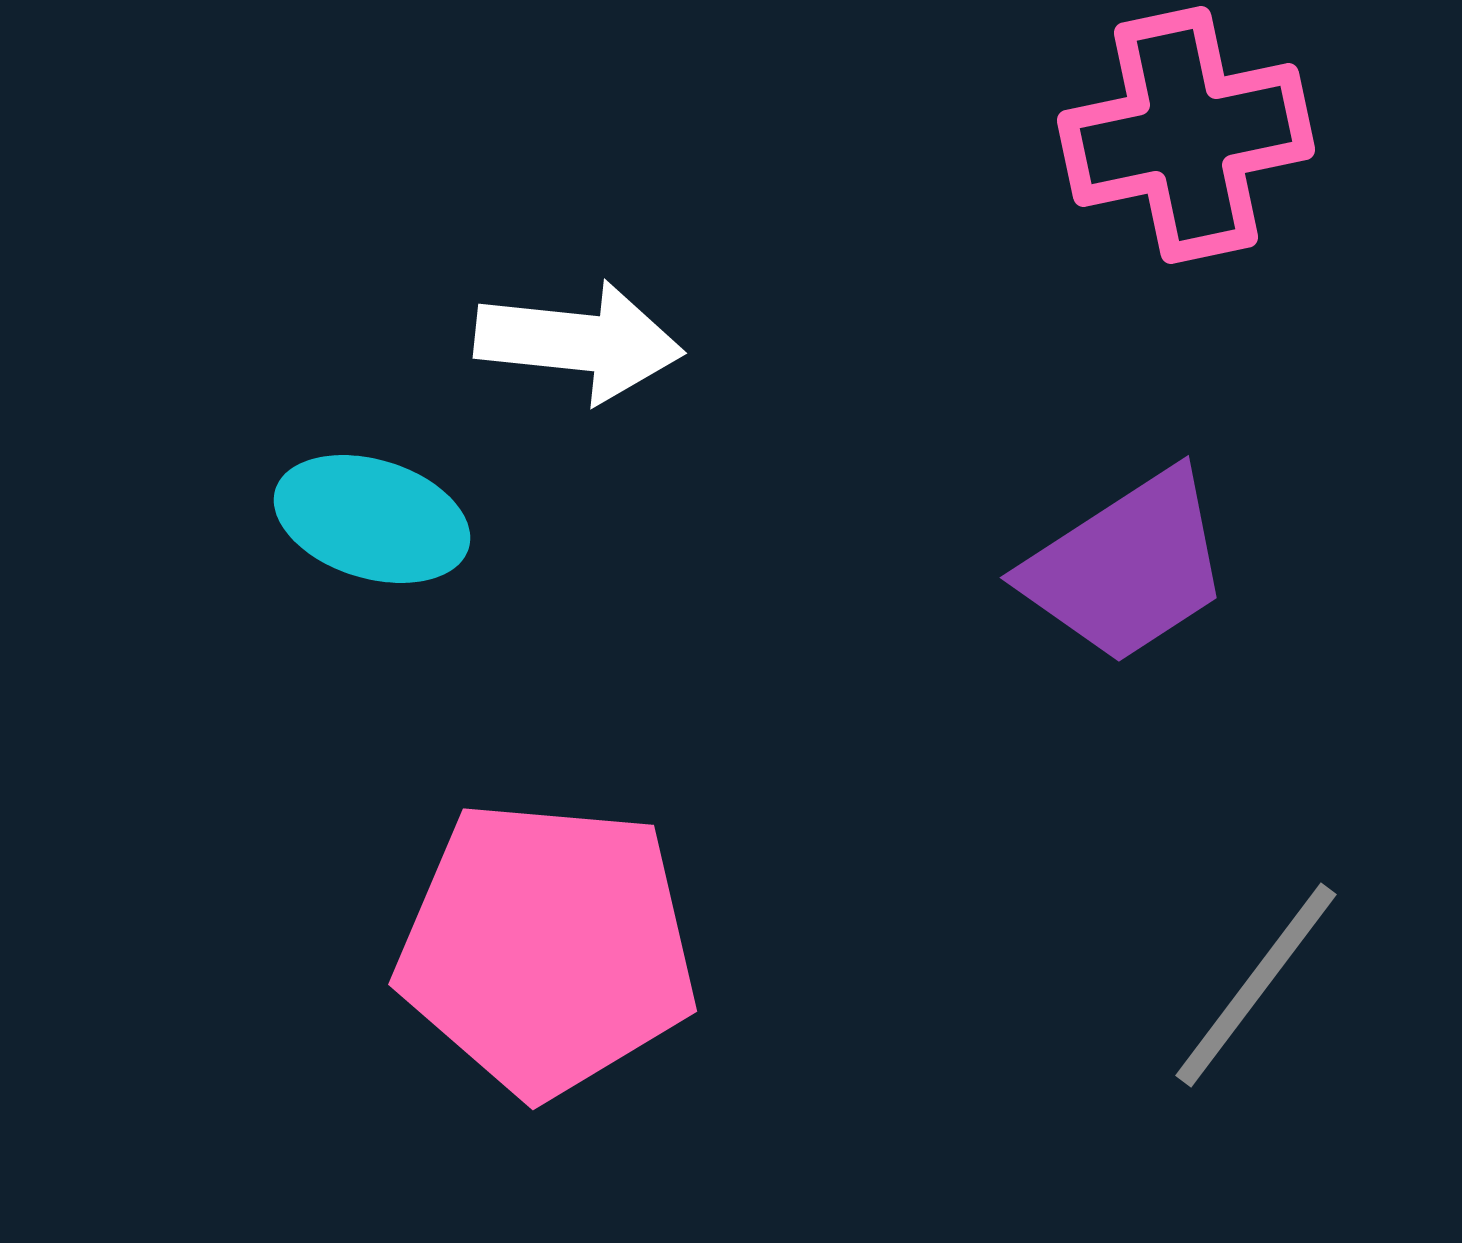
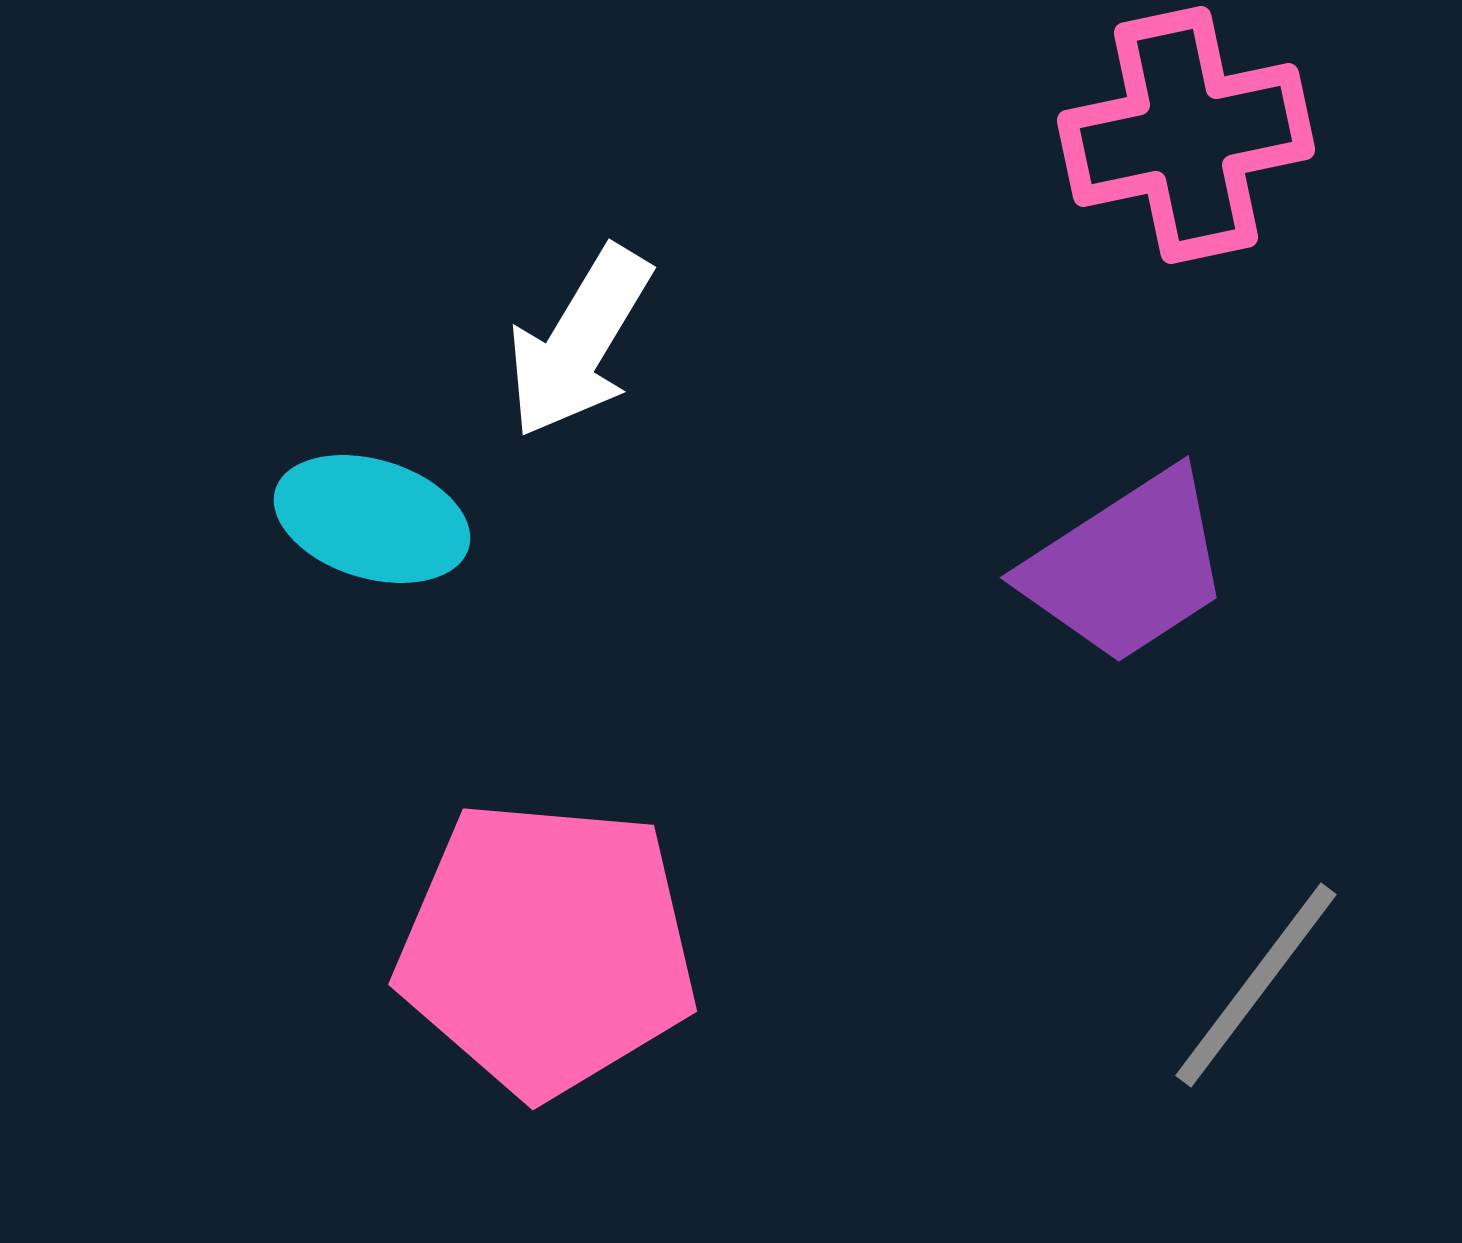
white arrow: rotated 115 degrees clockwise
